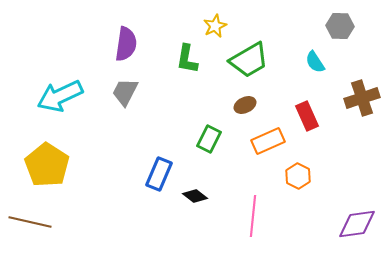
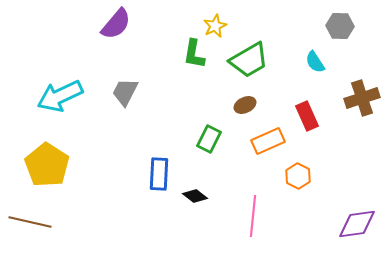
purple semicircle: moved 10 px left, 20 px up; rotated 32 degrees clockwise
green L-shape: moved 7 px right, 5 px up
blue rectangle: rotated 20 degrees counterclockwise
